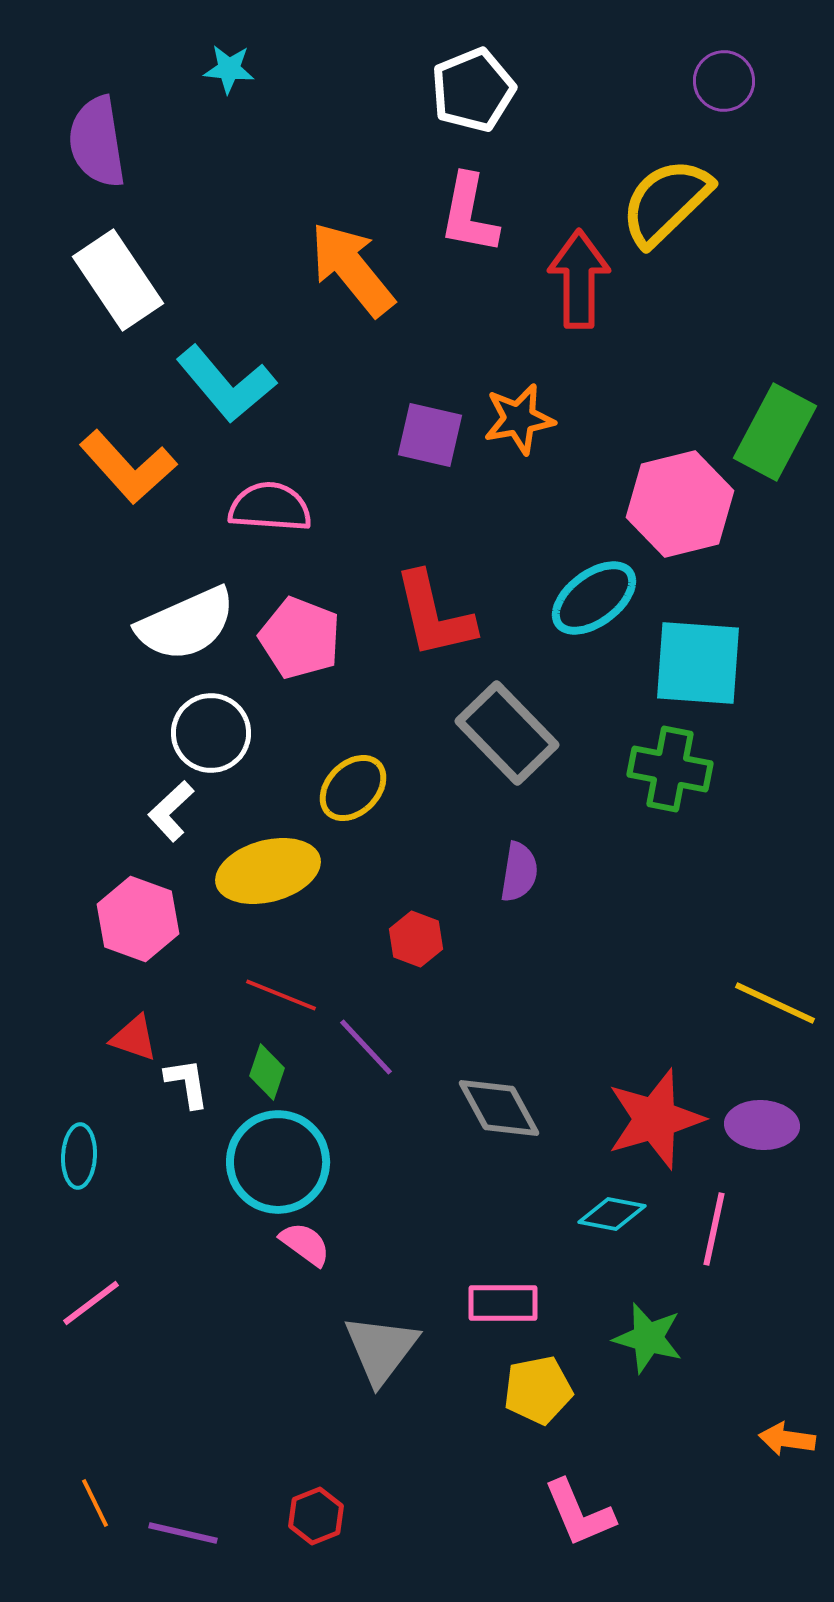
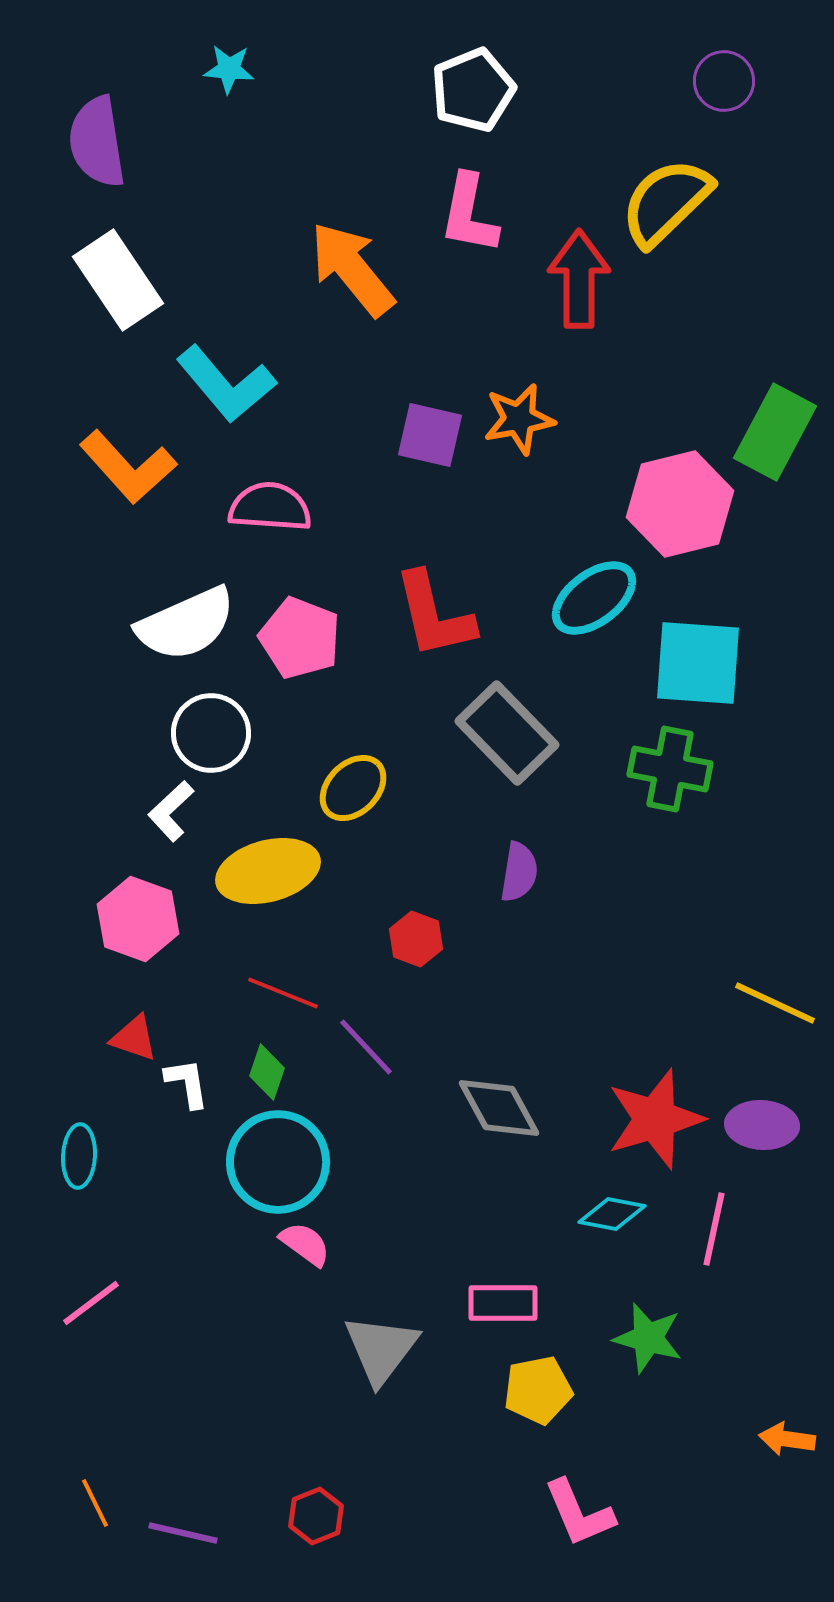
red line at (281, 995): moved 2 px right, 2 px up
